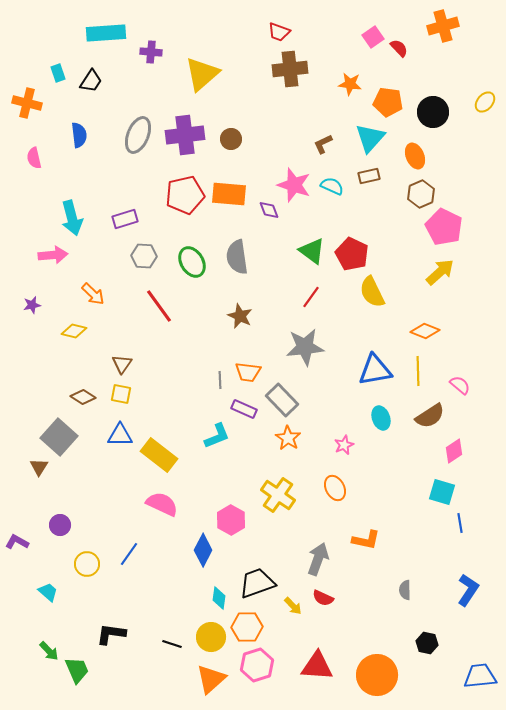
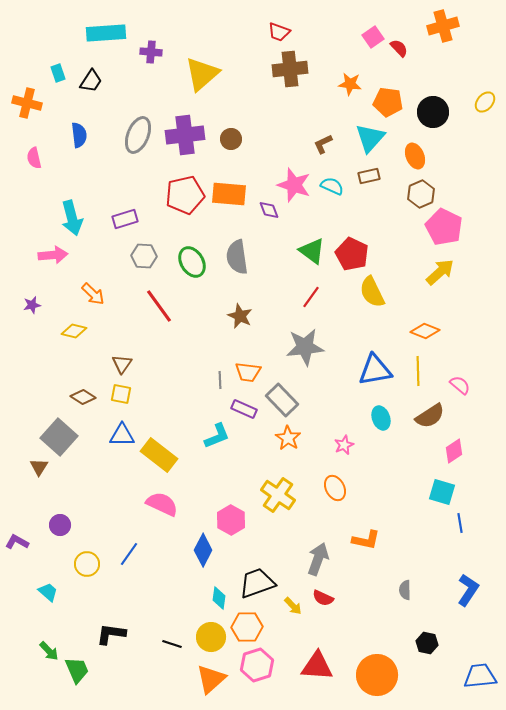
blue triangle at (120, 435): moved 2 px right
